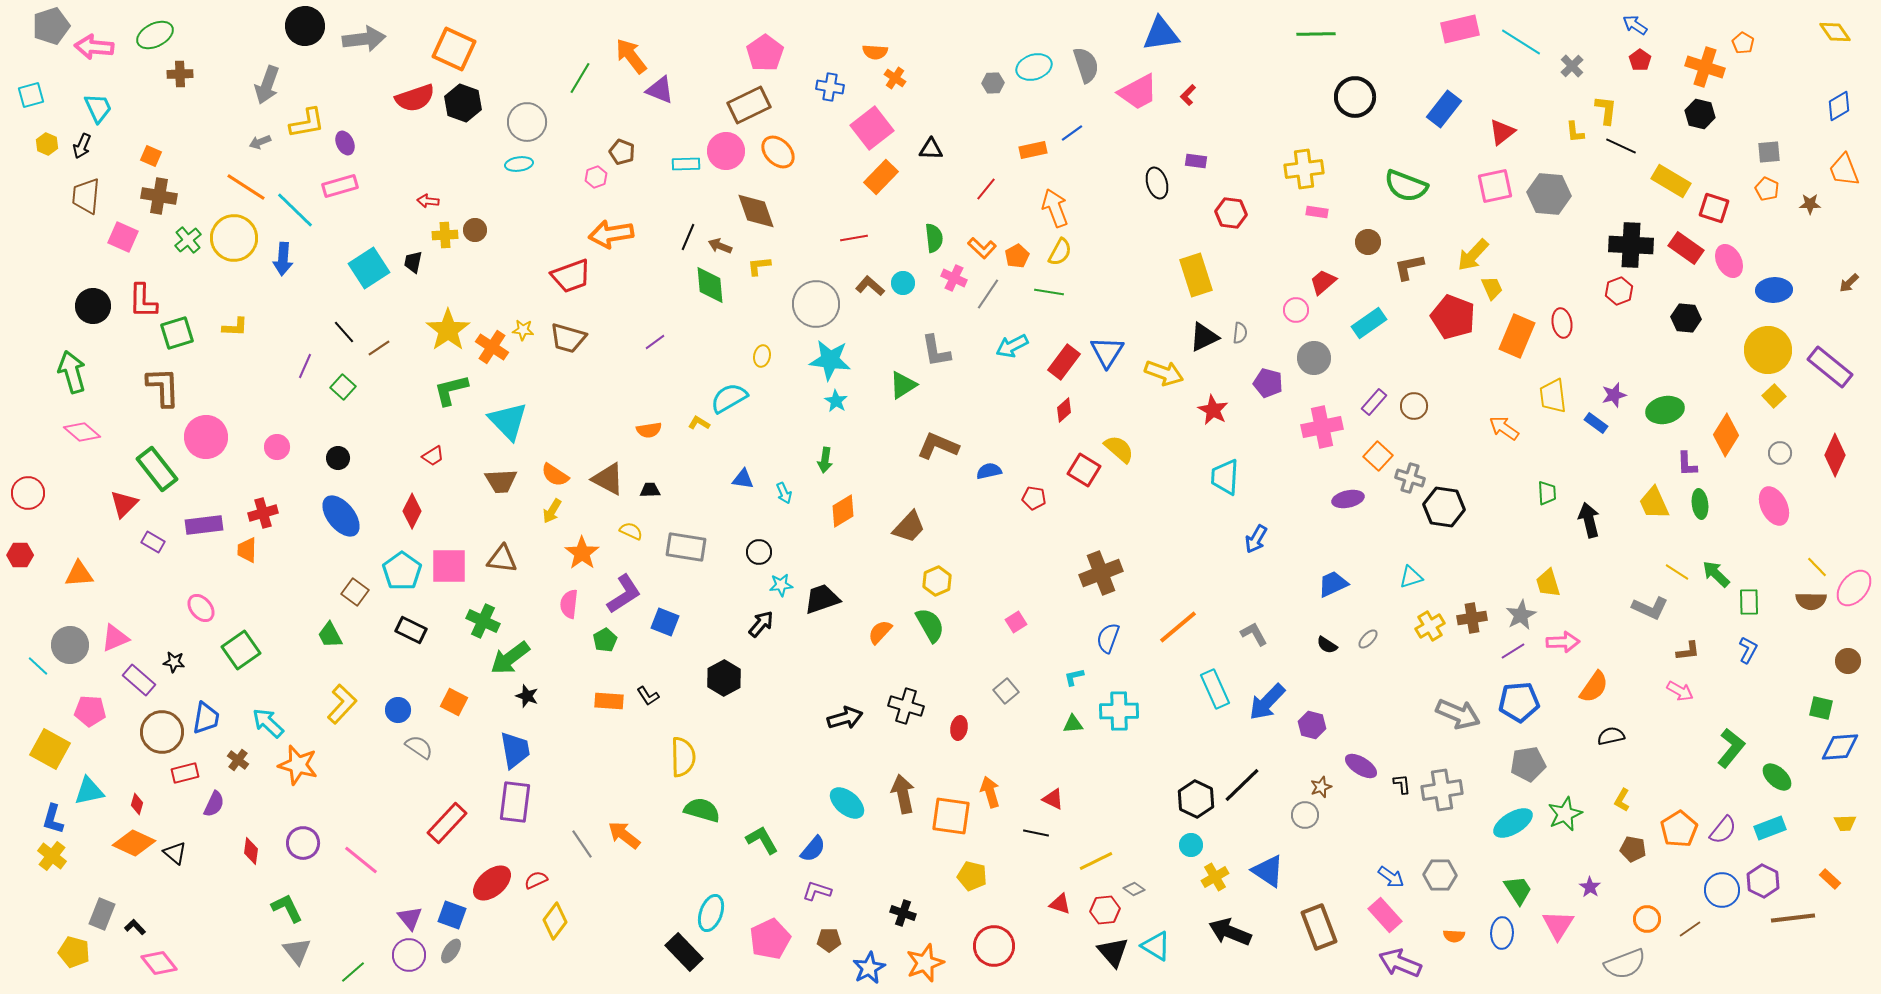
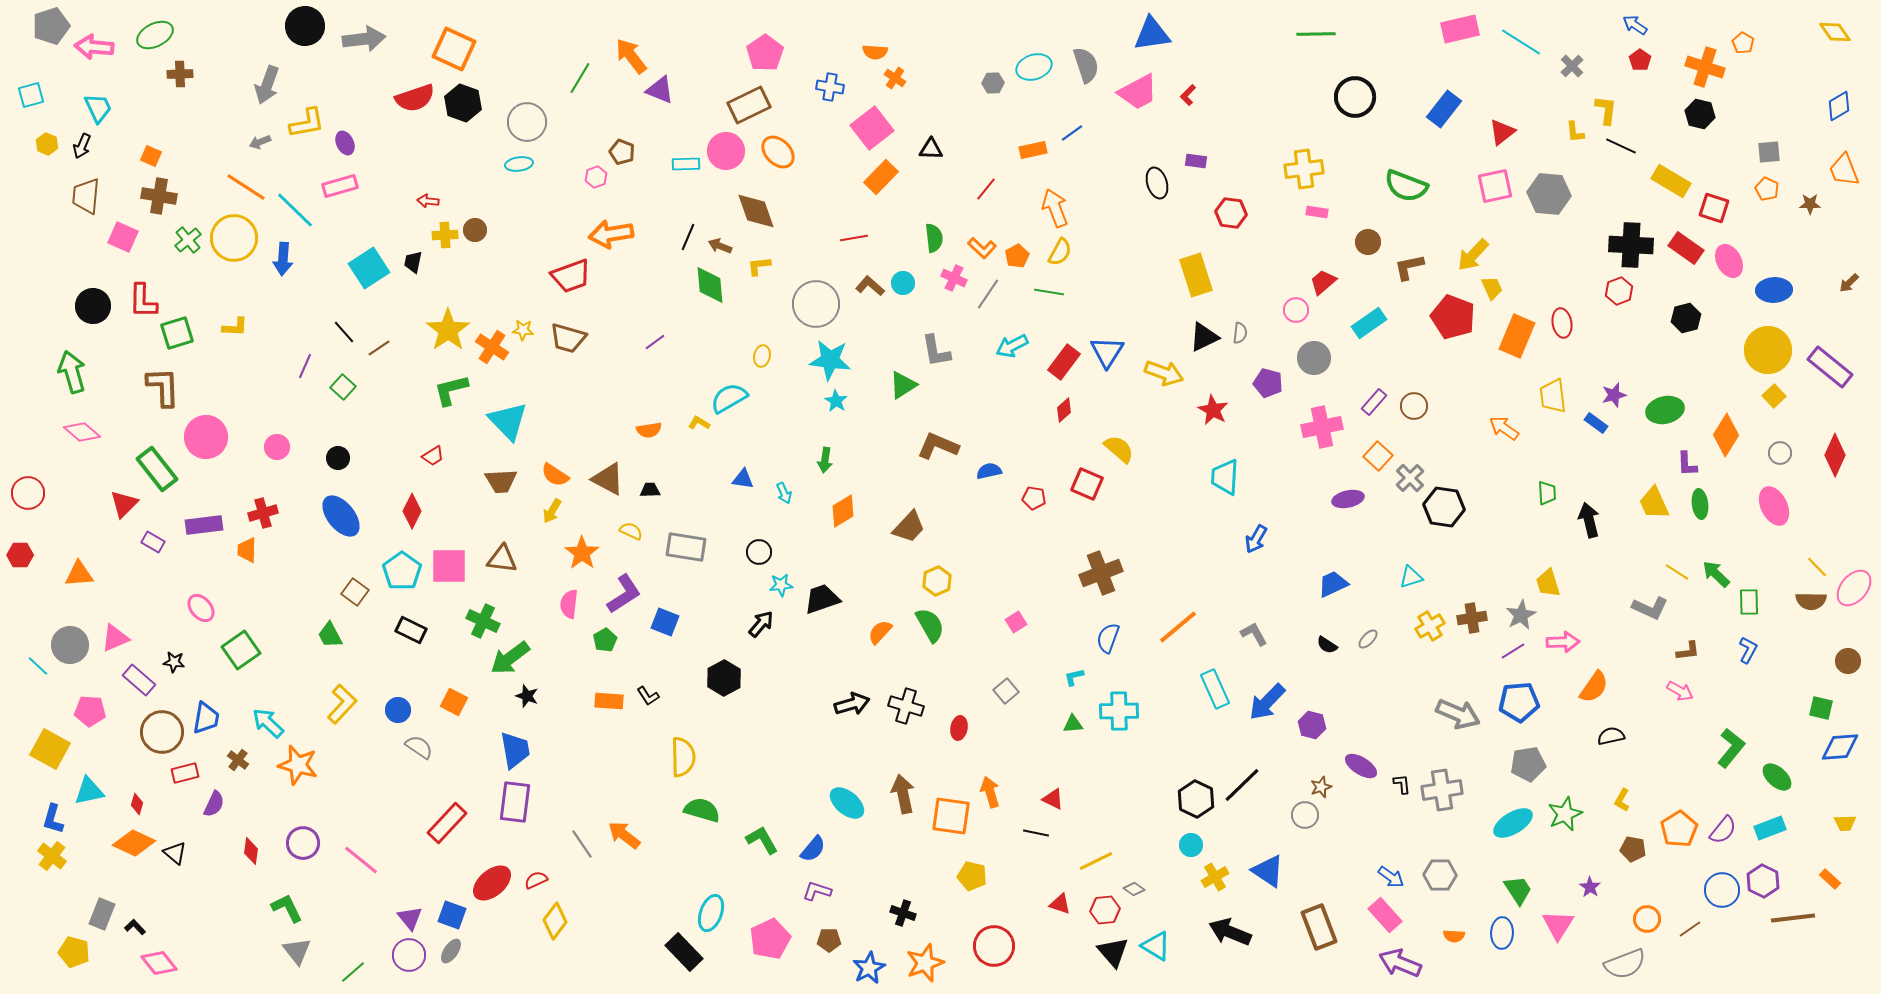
blue triangle at (1161, 34): moved 9 px left
black hexagon at (1686, 318): rotated 20 degrees counterclockwise
red square at (1084, 470): moved 3 px right, 14 px down; rotated 8 degrees counterclockwise
gray cross at (1410, 478): rotated 28 degrees clockwise
black arrow at (845, 718): moved 7 px right, 14 px up
